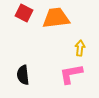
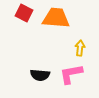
orange trapezoid: rotated 12 degrees clockwise
black semicircle: moved 17 px right; rotated 78 degrees counterclockwise
